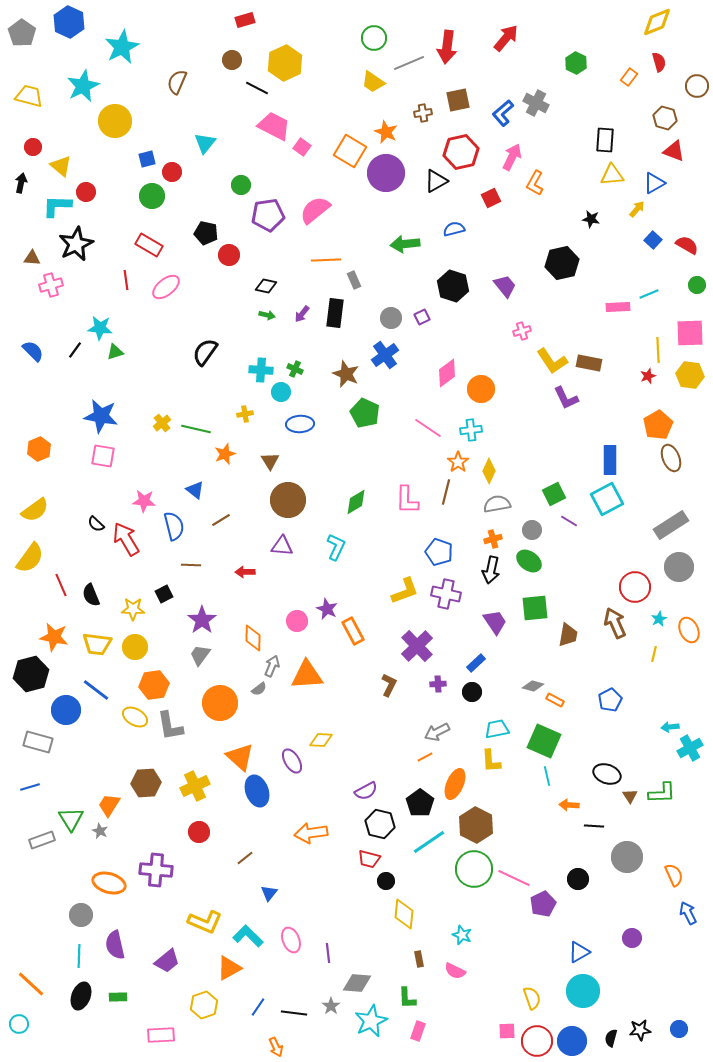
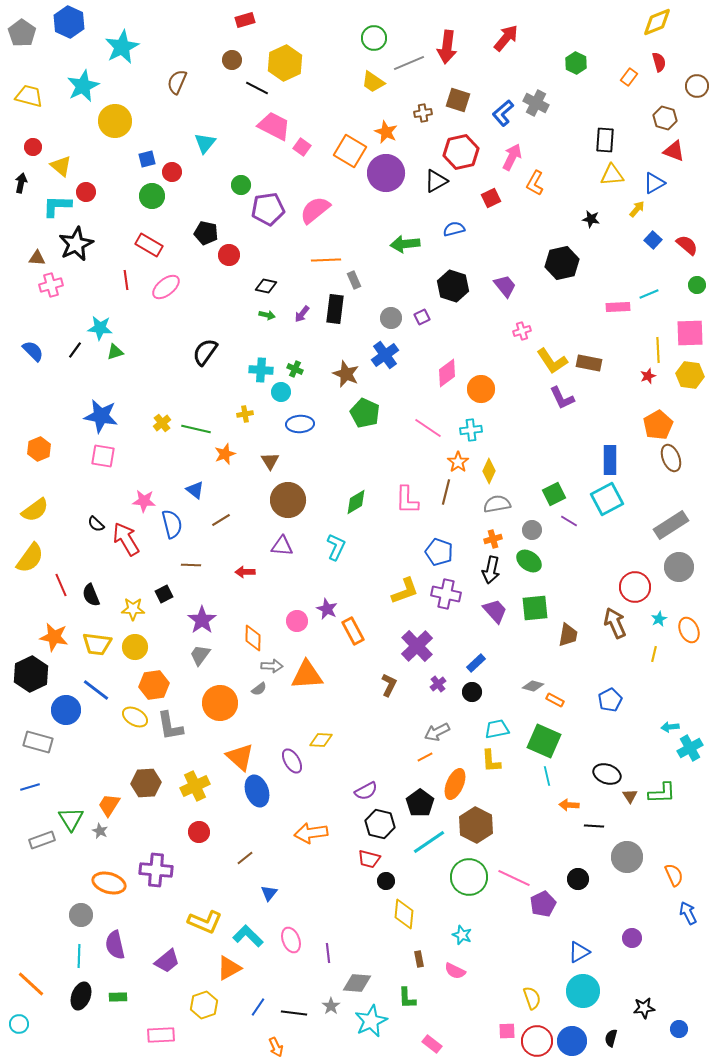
brown square at (458, 100): rotated 30 degrees clockwise
purple pentagon at (268, 215): moved 6 px up
red semicircle at (687, 245): rotated 10 degrees clockwise
brown triangle at (32, 258): moved 5 px right
black rectangle at (335, 313): moved 4 px up
purple L-shape at (566, 398): moved 4 px left
blue semicircle at (174, 526): moved 2 px left, 2 px up
purple trapezoid at (495, 622): moved 11 px up; rotated 8 degrees counterclockwise
gray arrow at (272, 666): rotated 70 degrees clockwise
black hexagon at (31, 674): rotated 12 degrees counterclockwise
purple cross at (438, 684): rotated 35 degrees counterclockwise
green circle at (474, 869): moved 5 px left, 8 px down
black star at (640, 1030): moved 4 px right, 22 px up
pink rectangle at (418, 1031): moved 14 px right, 13 px down; rotated 72 degrees counterclockwise
